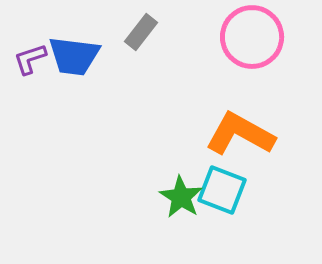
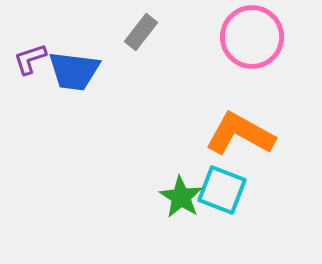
blue trapezoid: moved 15 px down
